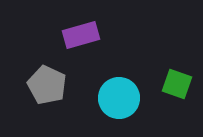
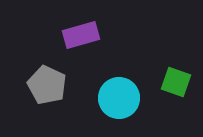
green square: moved 1 px left, 2 px up
